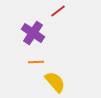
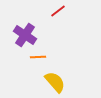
purple cross: moved 8 px left, 2 px down
orange line: moved 2 px right, 5 px up
